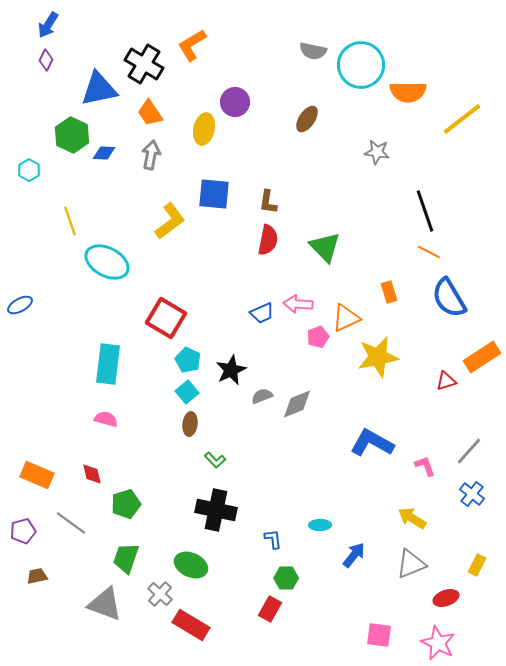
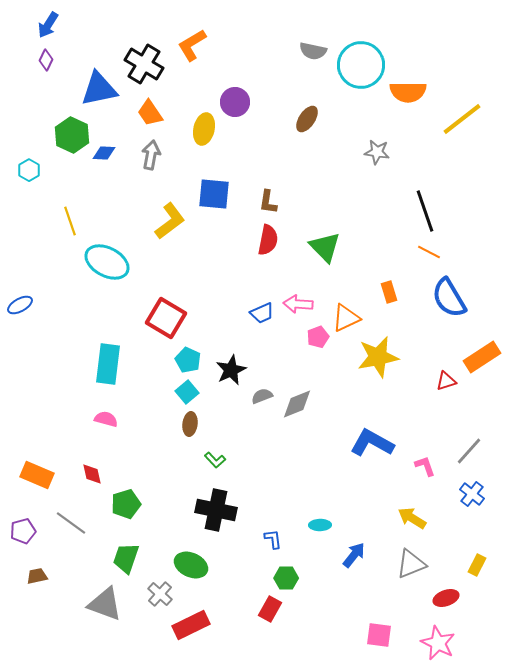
red rectangle at (191, 625): rotated 57 degrees counterclockwise
